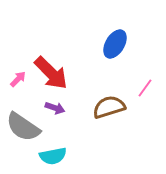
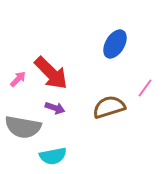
gray semicircle: rotated 24 degrees counterclockwise
